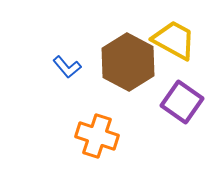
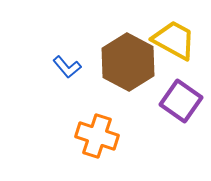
purple square: moved 1 px left, 1 px up
